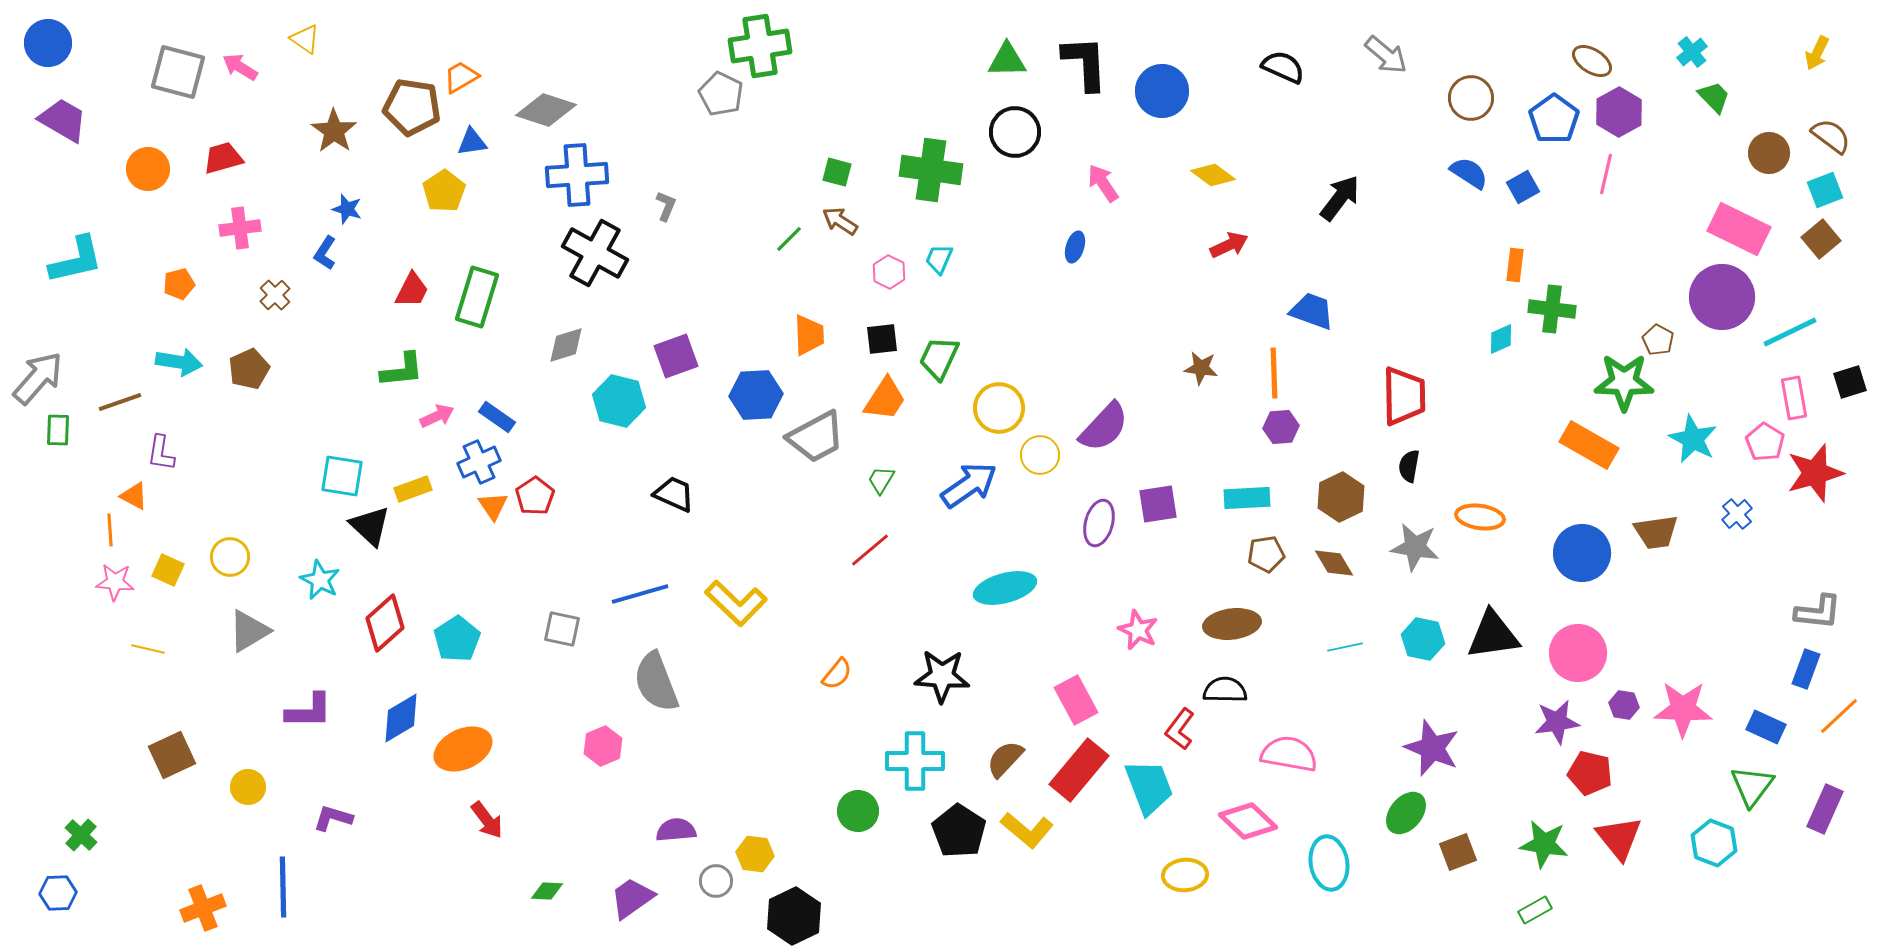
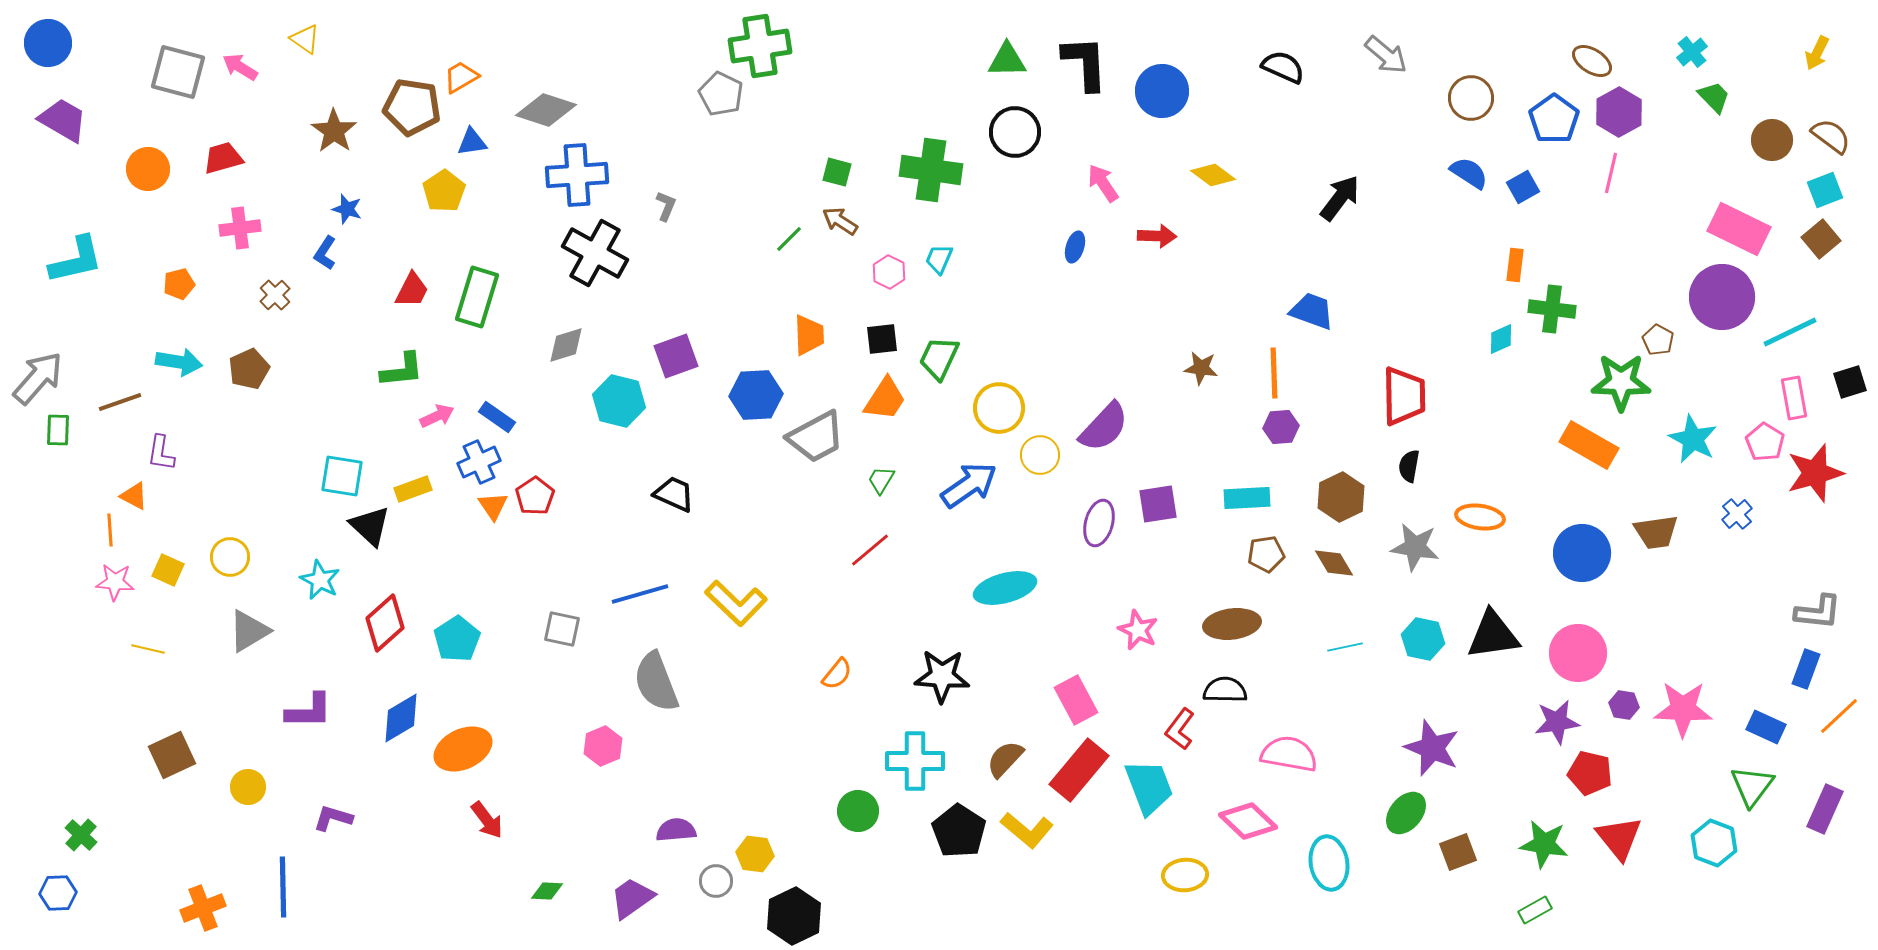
brown circle at (1769, 153): moved 3 px right, 13 px up
pink line at (1606, 174): moved 5 px right, 1 px up
red arrow at (1229, 245): moved 72 px left, 9 px up; rotated 27 degrees clockwise
green star at (1624, 382): moved 3 px left
